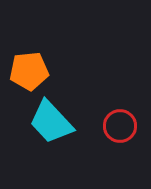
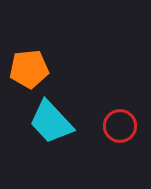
orange pentagon: moved 2 px up
